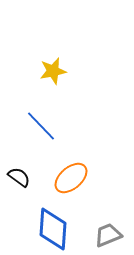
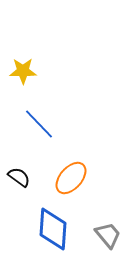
yellow star: moved 30 px left; rotated 12 degrees clockwise
blue line: moved 2 px left, 2 px up
orange ellipse: rotated 8 degrees counterclockwise
gray trapezoid: rotated 72 degrees clockwise
